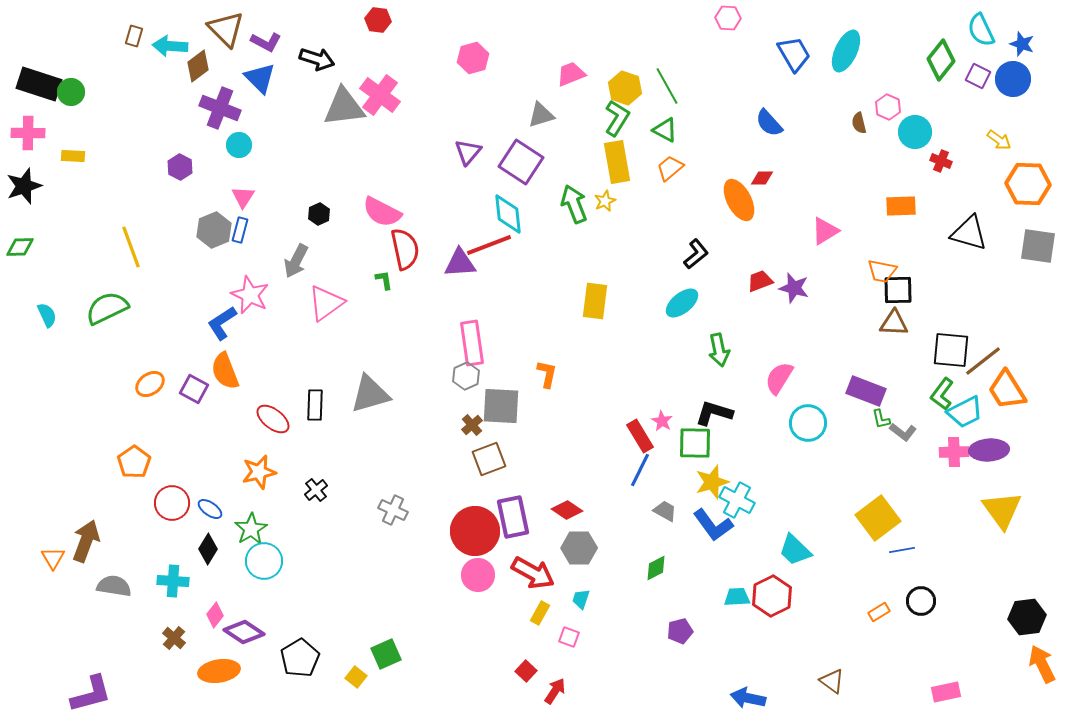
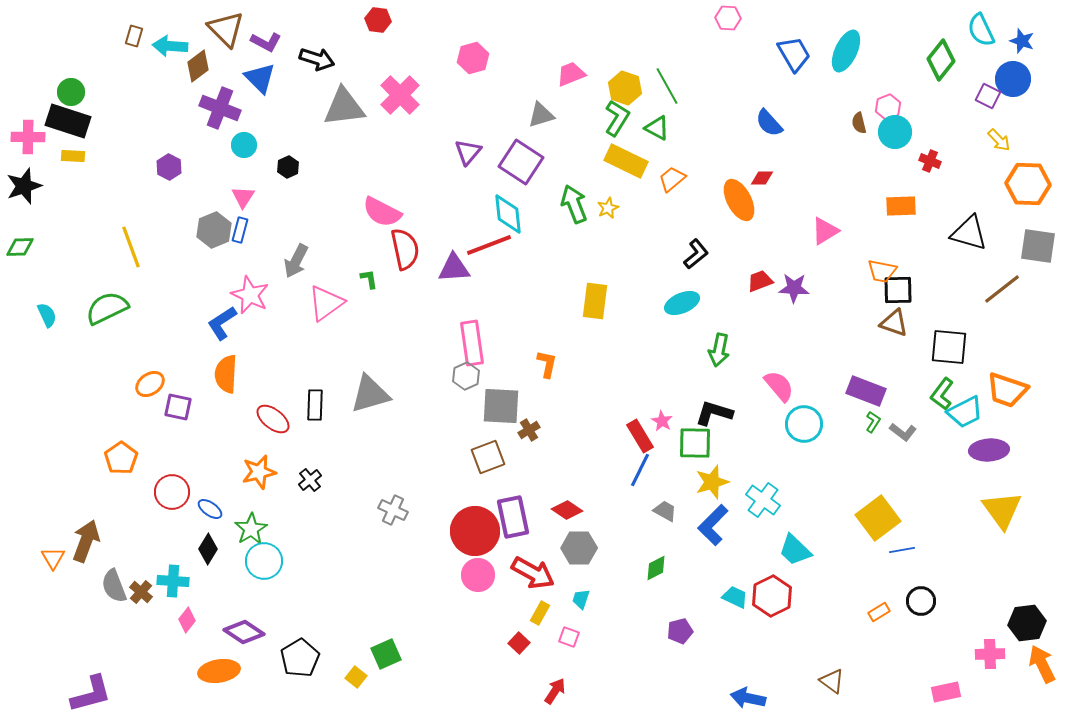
blue star at (1022, 44): moved 3 px up
purple square at (978, 76): moved 10 px right, 20 px down
black rectangle at (39, 84): moved 29 px right, 37 px down
pink cross at (380, 95): moved 20 px right; rotated 9 degrees clockwise
pink hexagon at (888, 107): rotated 15 degrees clockwise
green triangle at (665, 130): moved 8 px left, 2 px up
cyan circle at (915, 132): moved 20 px left
pink cross at (28, 133): moved 4 px down
yellow arrow at (999, 140): rotated 10 degrees clockwise
cyan circle at (239, 145): moved 5 px right
red cross at (941, 161): moved 11 px left
yellow rectangle at (617, 162): moved 9 px right, 1 px up; rotated 54 degrees counterclockwise
purple hexagon at (180, 167): moved 11 px left
orange trapezoid at (670, 168): moved 2 px right, 11 px down
yellow star at (605, 201): moved 3 px right, 7 px down
black hexagon at (319, 214): moved 31 px left, 47 px up
purple triangle at (460, 263): moved 6 px left, 5 px down
green L-shape at (384, 280): moved 15 px left, 1 px up
purple star at (794, 288): rotated 12 degrees counterclockwise
cyan ellipse at (682, 303): rotated 16 degrees clockwise
brown triangle at (894, 323): rotated 16 degrees clockwise
green arrow at (719, 350): rotated 24 degrees clockwise
black square at (951, 350): moved 2 px left, 3 px up
brown line at (983, 361): moved 19 px right, 72 px up
orange semicircle at (225, 371): moved 1 px right, 3 px down; rotated 24 degrees clockwise
orange L-shape at (547, 374): moved 10 px up
pink semicircle at (779, 378): moved 8 px down; rotated 108 degrees clockwise
purple square at (194, 389): moved 16 px left, 18 px down; rotated 16 degrees counterclockwise
orange trapezoid at (1007, 390): rotated 39 degrees counterclockwise
green L-shape at (881, 419): moved 8 px left, 3 px down; rotated 135 degrees counterclockwise
cyan circle at (808, 423): moved 4 px left, 1 px down
brown cross at (472, 425): moved 57 px right, 5 px down; rotated 10 degrees clockwise
pink cross at (954, 452): moved 36 px right, 202 px down
brown square at (489, 459): moved 1 px left, 2 px up
orange pentagon at (134, 462): moved 13 px left, 4 px up
black cross at (316, 490): moved 6 px left, 10 px up
cyan cross at (737, 500): moved 26 px right; rotated 8 degrees clockwise
red circle at (172, 503): moved 11 px up
blue L-shape at (713, 525): rotated 81 degrees clockwise
gray semicircle at (114, 586): rotated 120 degrees counterclockwise
cyan trapezoid at (737, 597): moved 2 px left; rotated 28 degrees clockwise
pink diamond at (215, 615): moved 28 px left, 5 px down
black hexagon at (1027, 617): moved 6 px down
brown cross at (174, 638): moved 33 px left, 46 px up
red square at (526, 671): moved 7 px left, 28 px up
